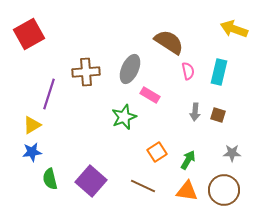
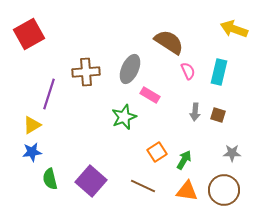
pink semicircle: rotated 12 degrees counterclockwise
green arrow: moved 4 px left
